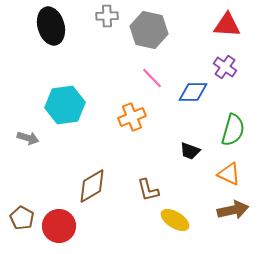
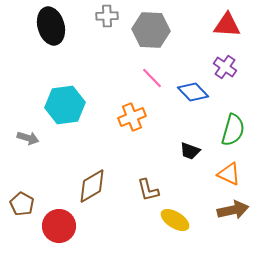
gray hexagon: moved 2 px right; rotated 9 degrees counterclockwise
blue diamond: rotated 48 degrees clockwise
brown pentagon: moved 14 px up
